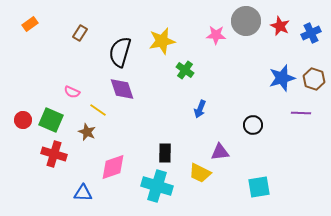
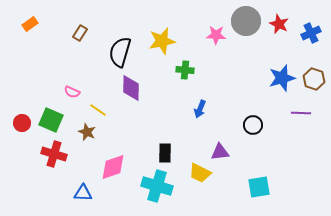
red star: moved 1 px left, 2 px up
green cross: rotated 30 degrees counterclockwise
purple diamond: moved 9 px right, 1 px up; rotated 20 degrees clockwise
red circle: moved 1 px left, 3 px down
